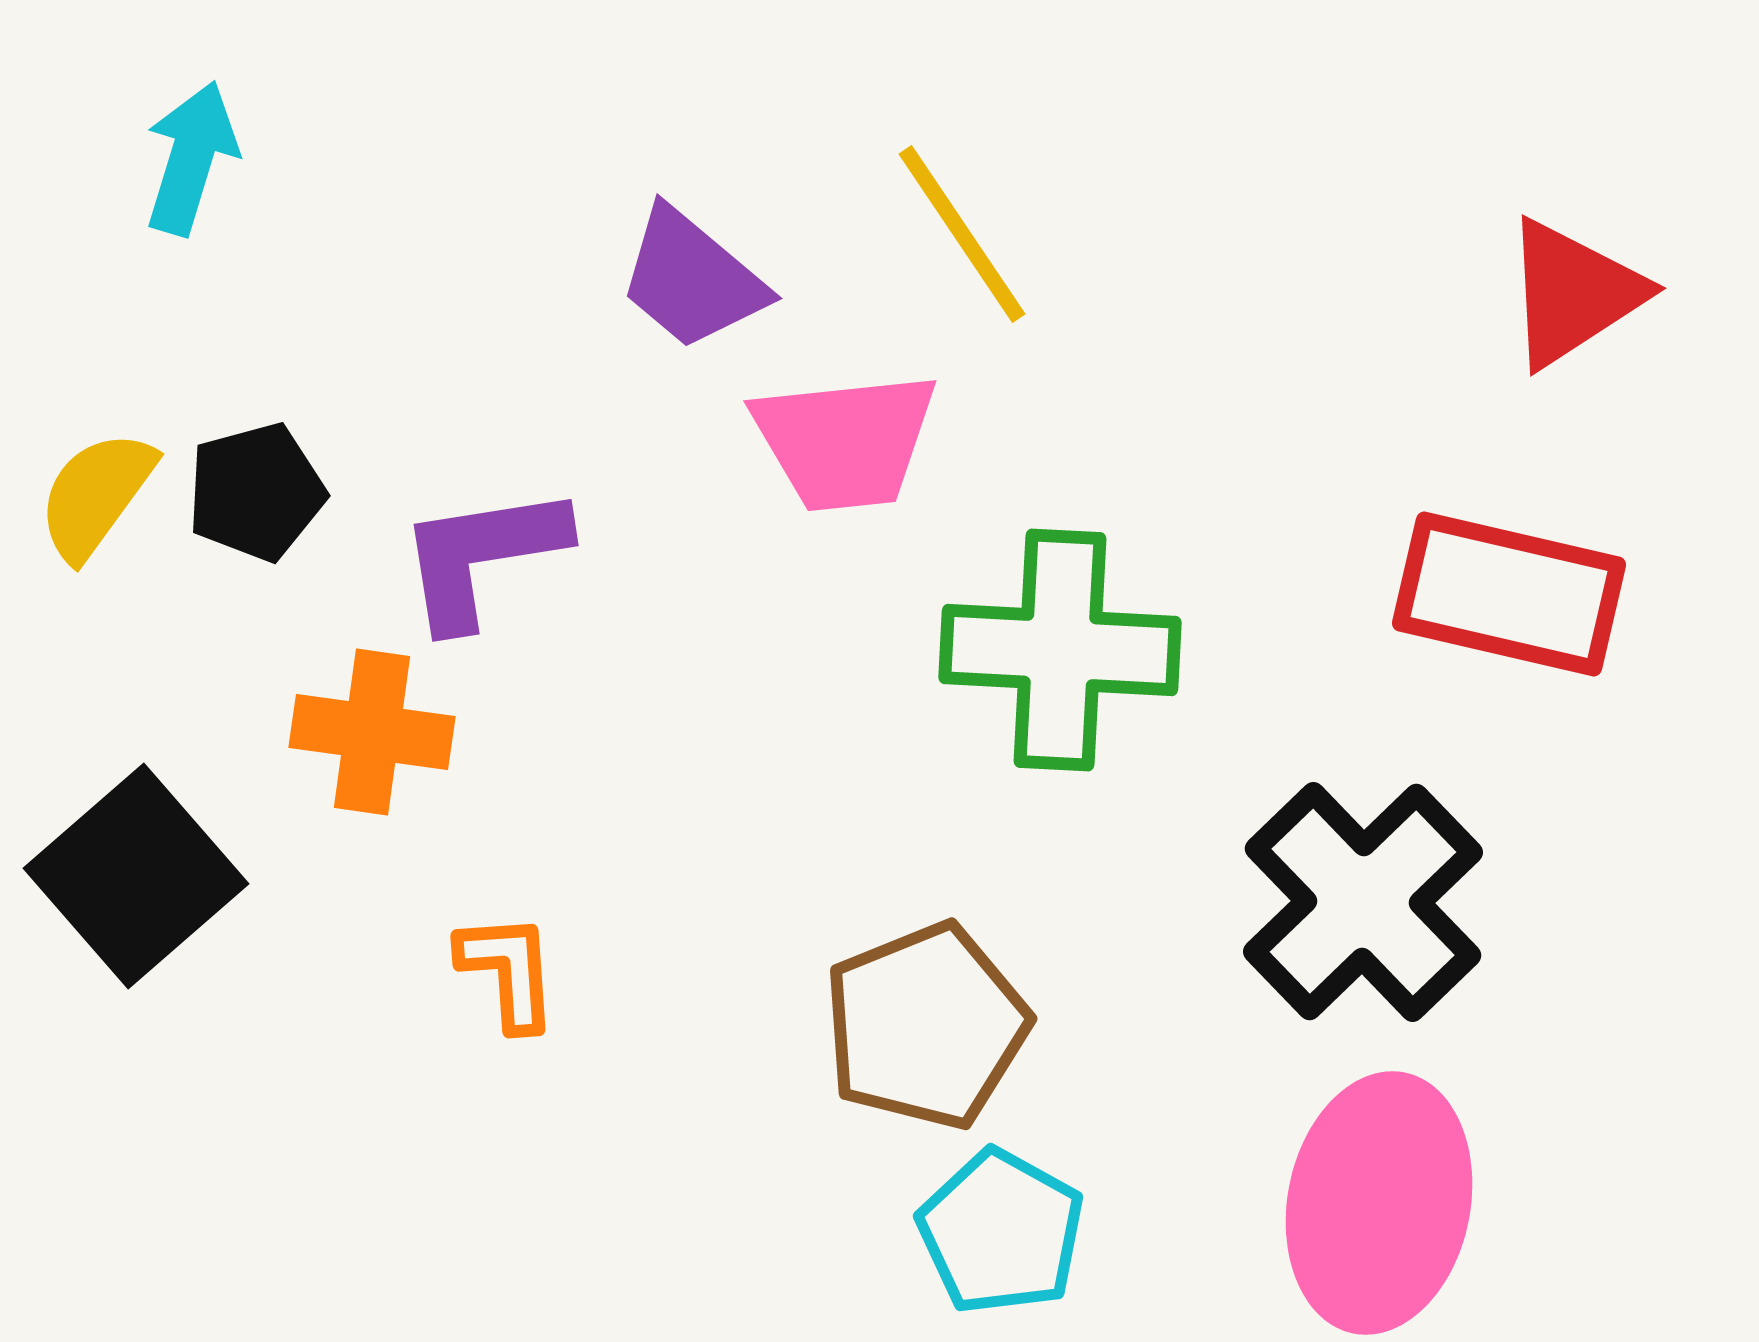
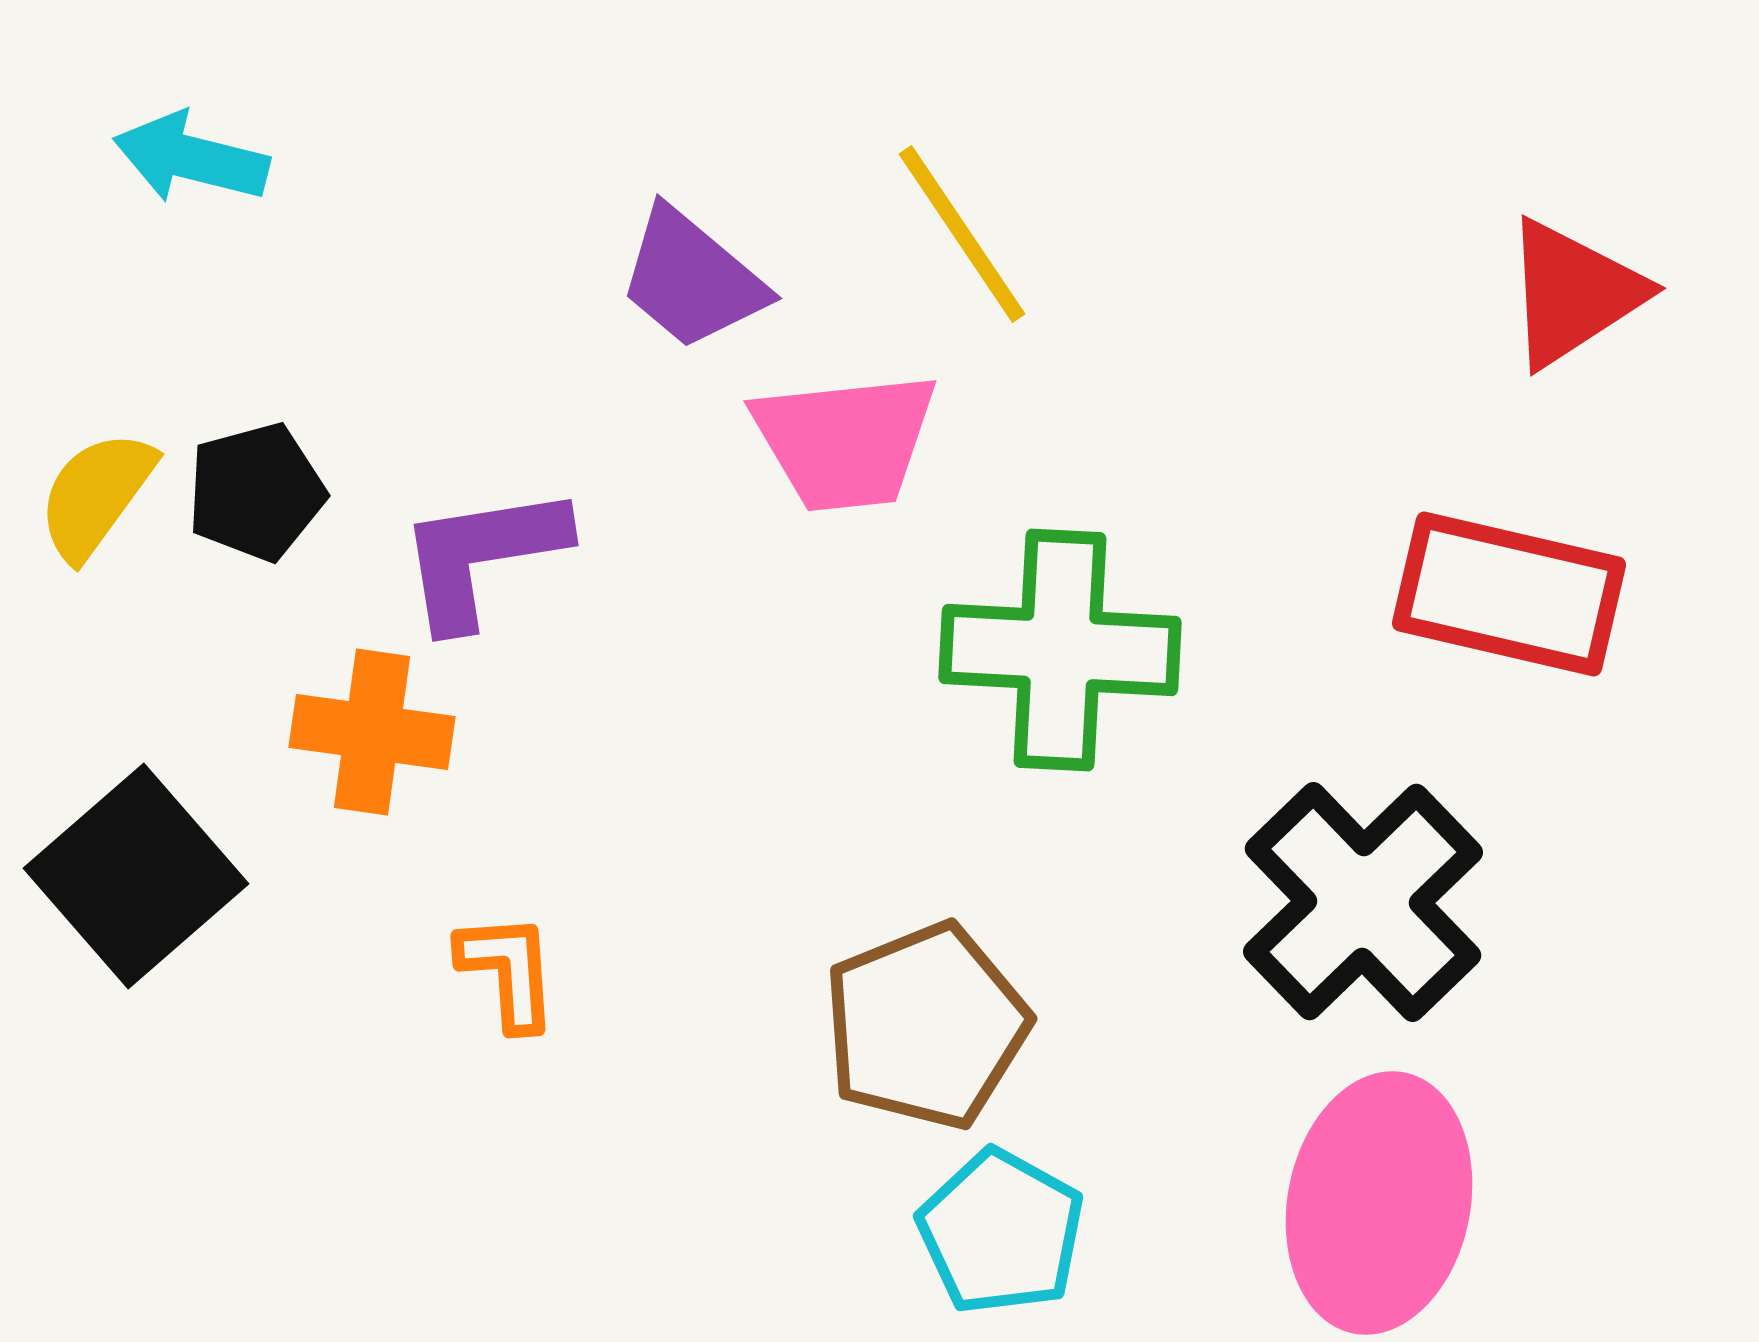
cyan arrow: rotated 93 degrees counterclockwise
